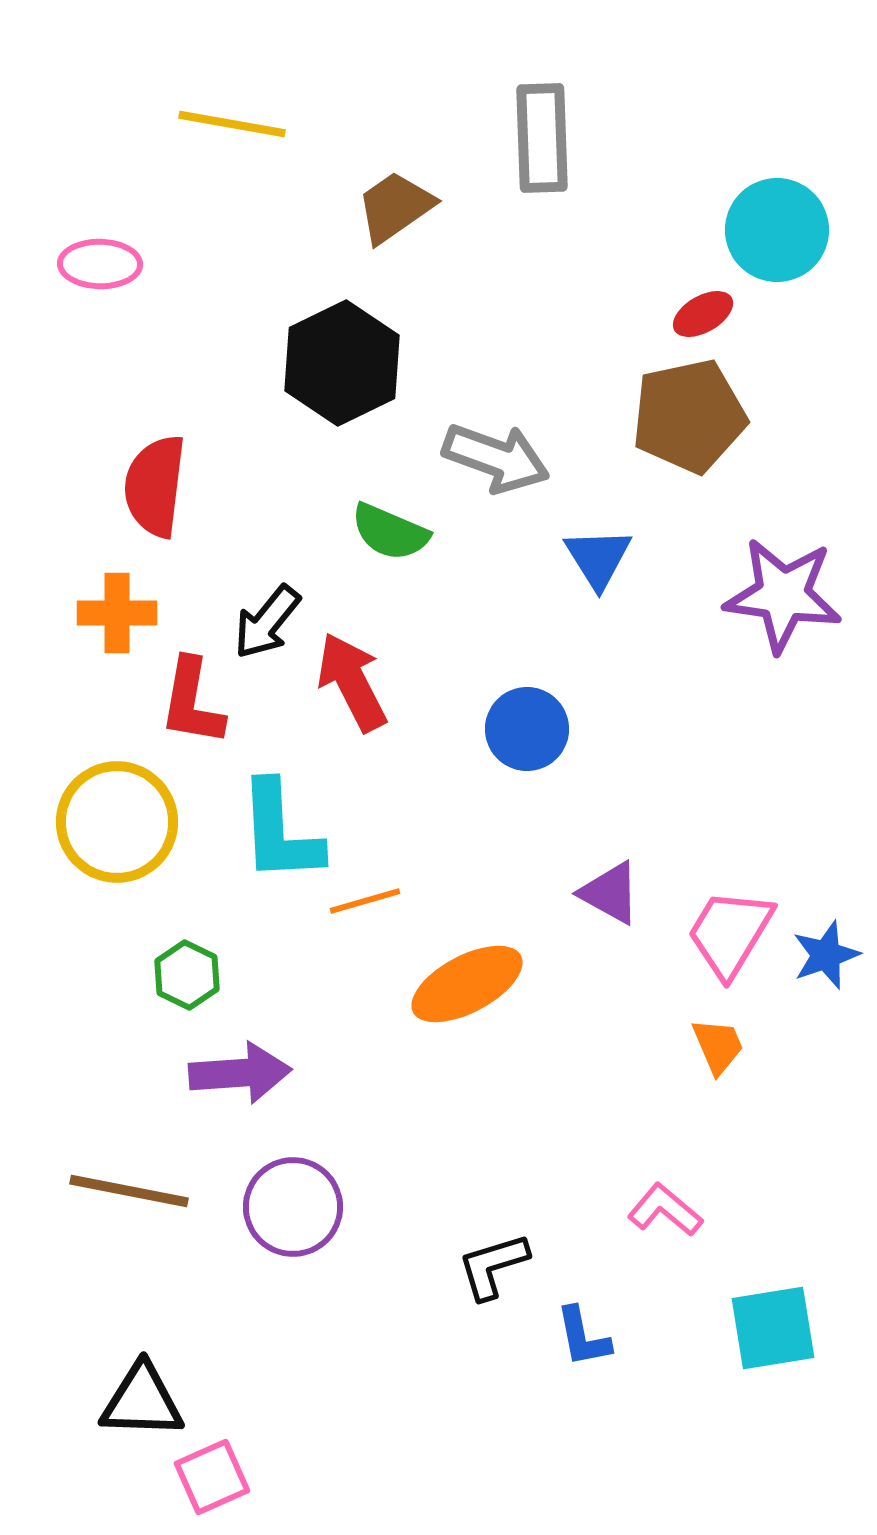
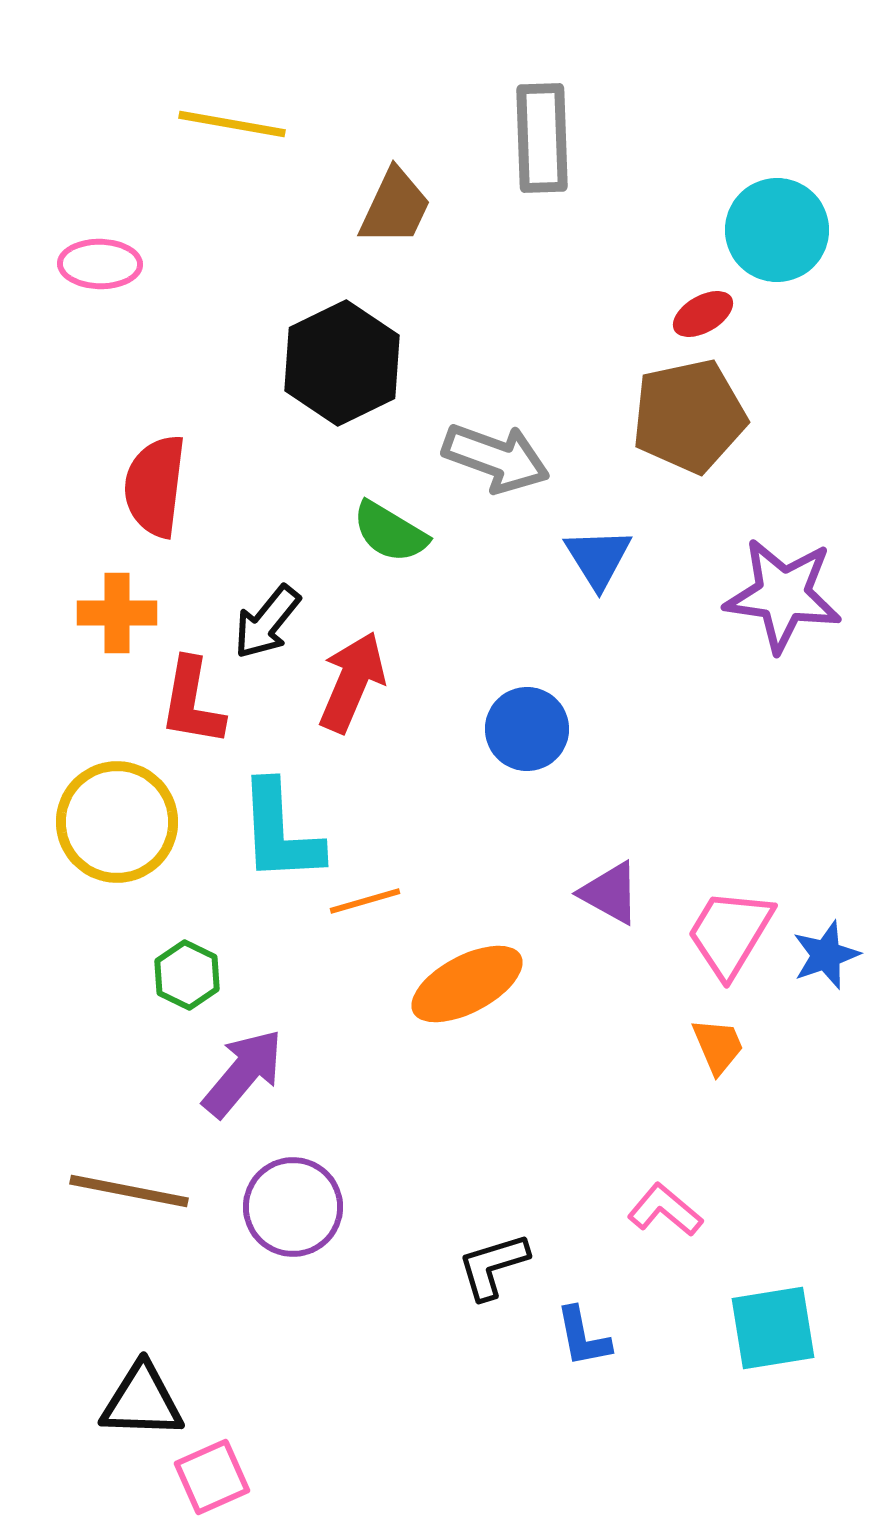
brown trapezoid: rotated 150 degrees clockwise
green semicircle: rotated 8 degrees clockwise
red arrow: rotated 50 degrees clockwise
purple arrow: moved 3 px right; rotated 46 degrees counterclockwise
